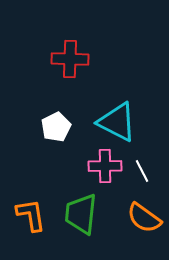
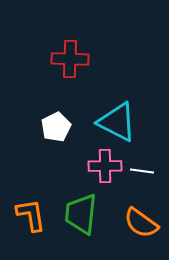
white line: rotated 55 degrees counterclockwise
orange semicircle: moved 3 px left, 5 px down
